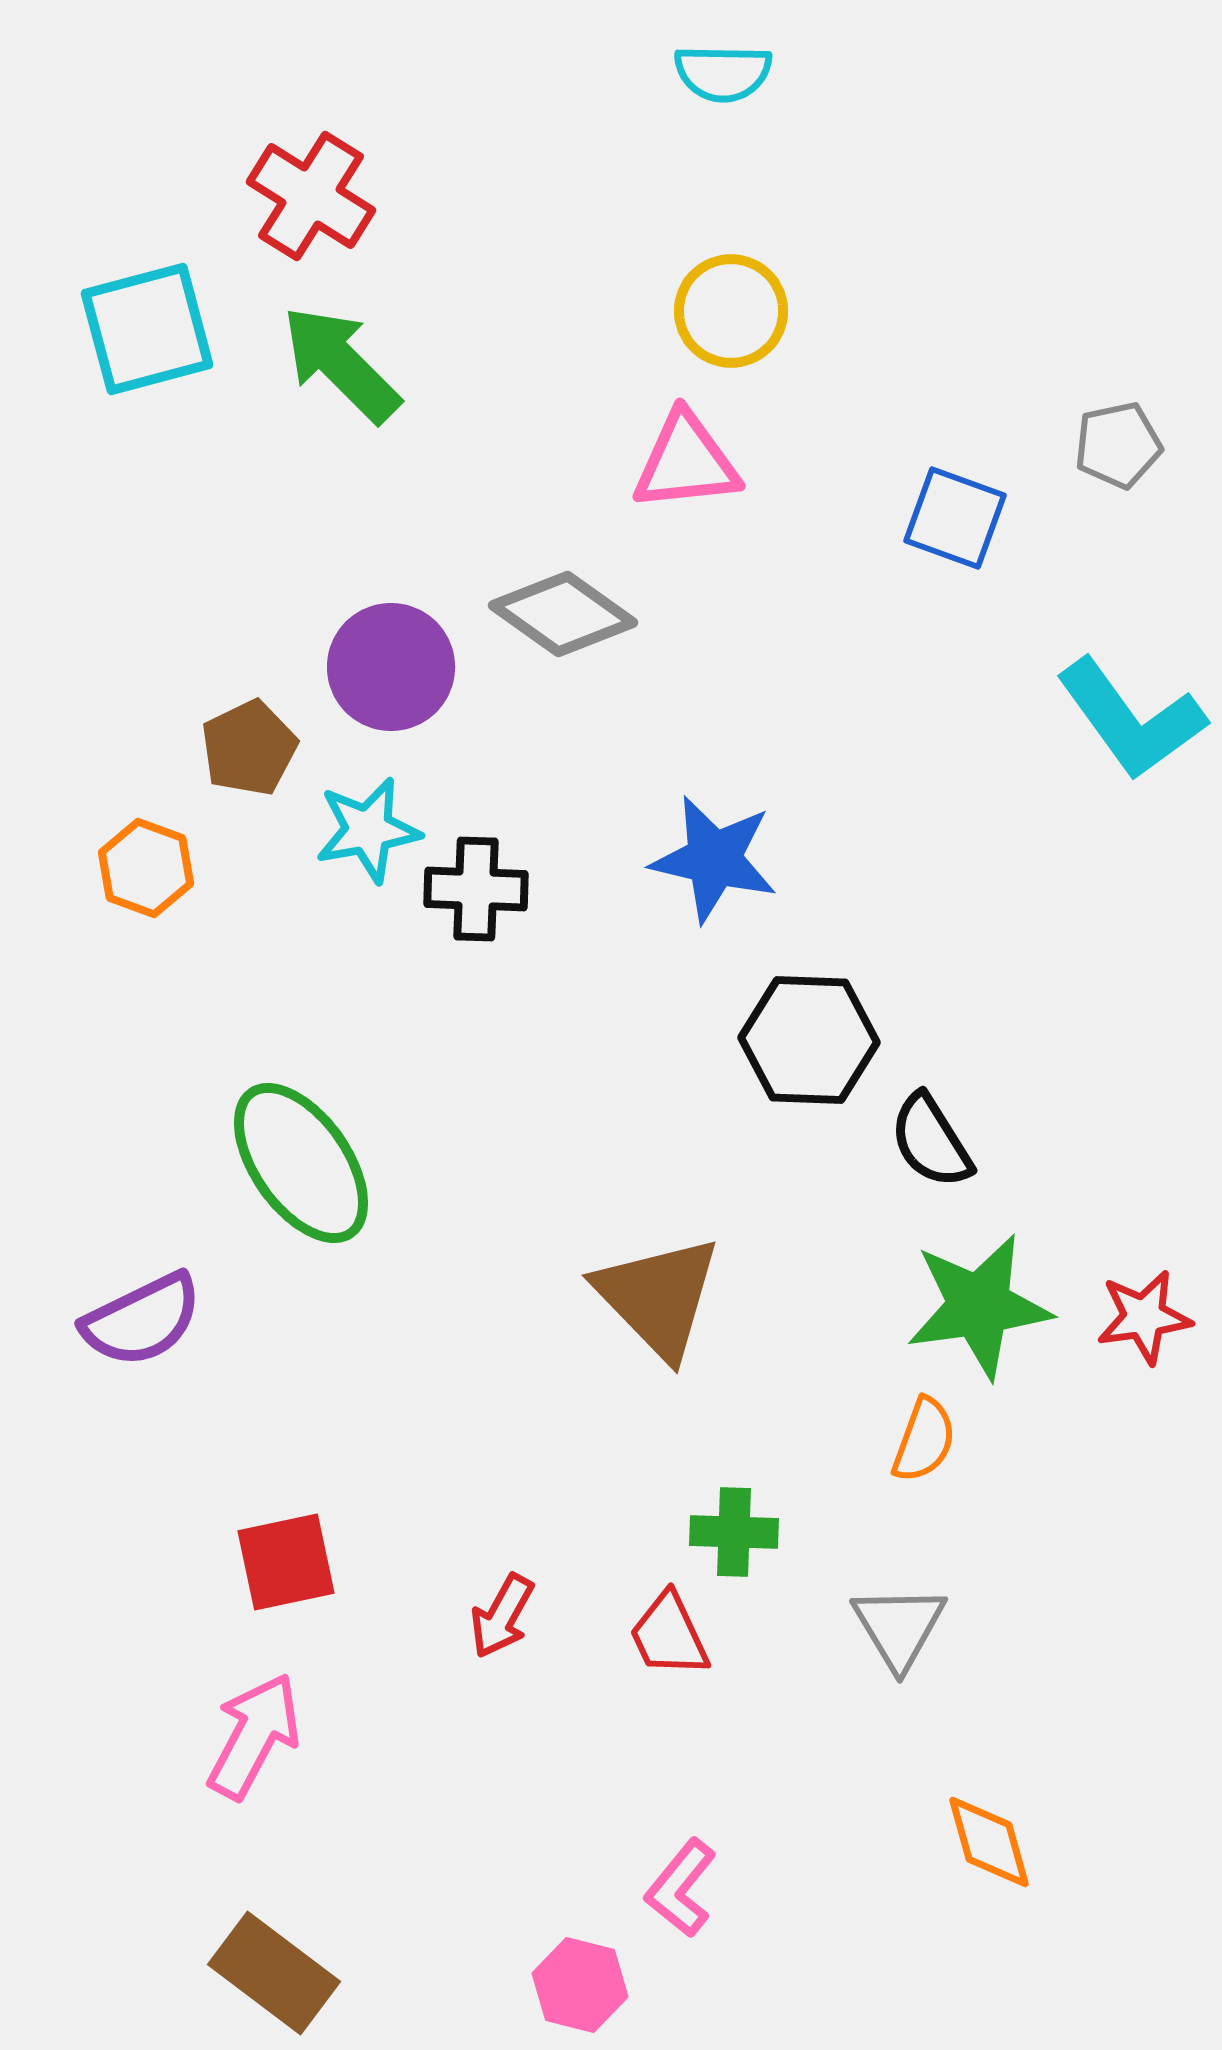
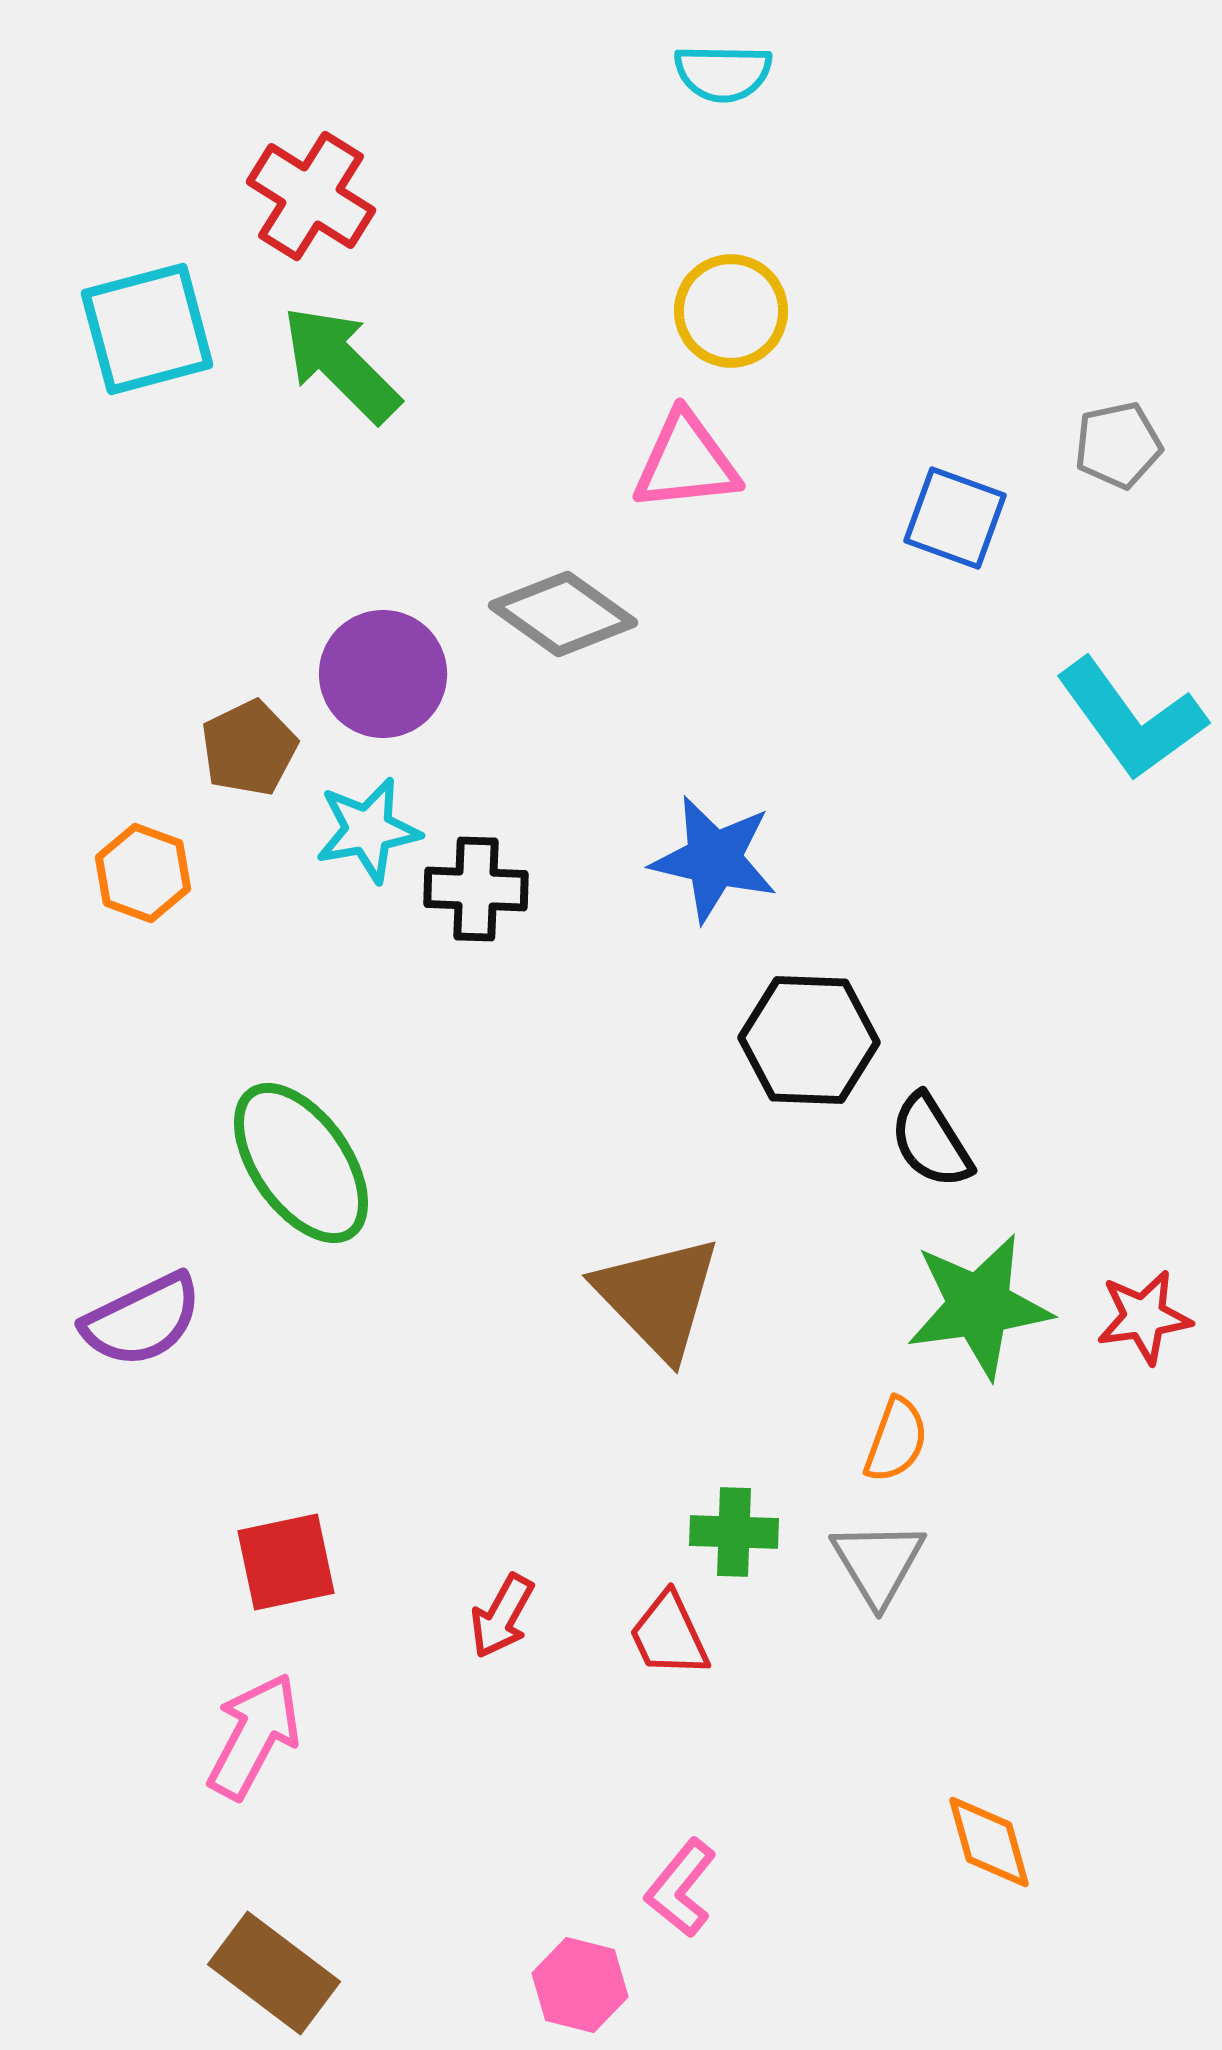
purple circle: moved 8 px left, 7 px down
orange hexagon: moved 3 px left, 5 px down
orange semicircle: moved 28 px left
gray triangle: moved 21 px left, 64 px up
